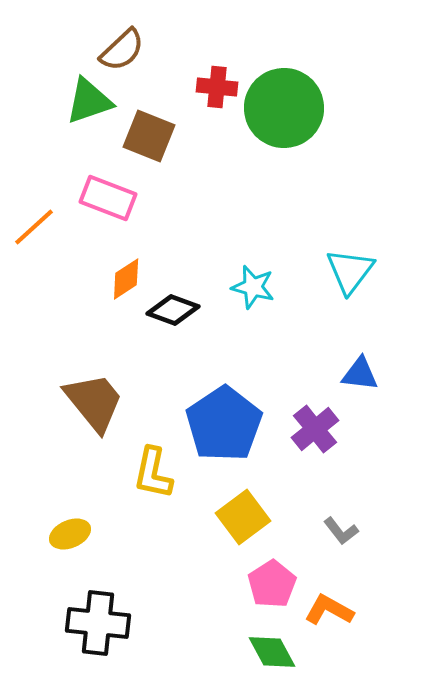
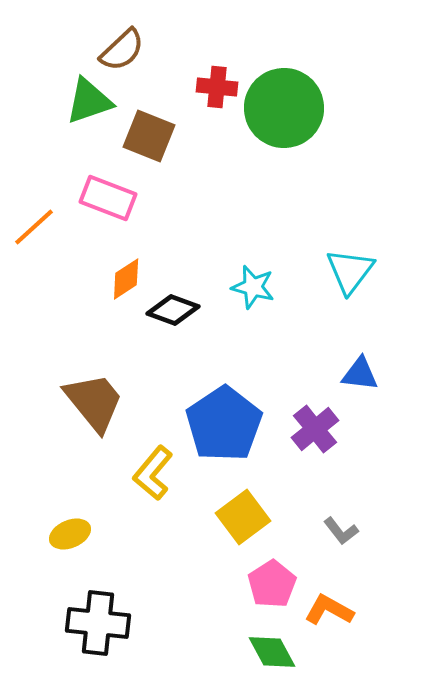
yellow L-shape: rotated 28 degrees clockwise
